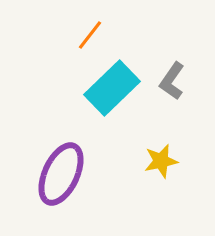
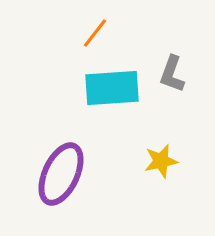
orange line: moved 5 px right, 2 px up
gray L-shape: moved 7 px up; rotated 15 degrees counterclockwise
cyan rectangle: rotated 40 degrees clockwise
